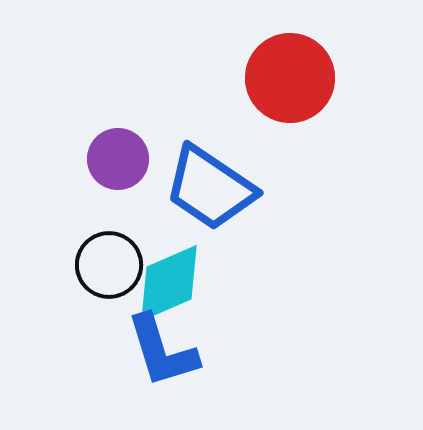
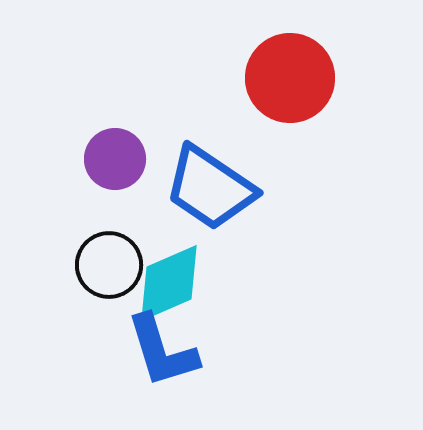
purple circle: moved 3 px left
